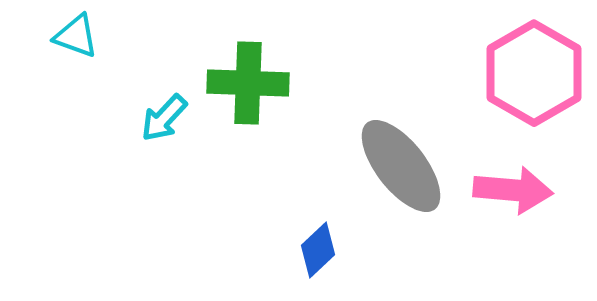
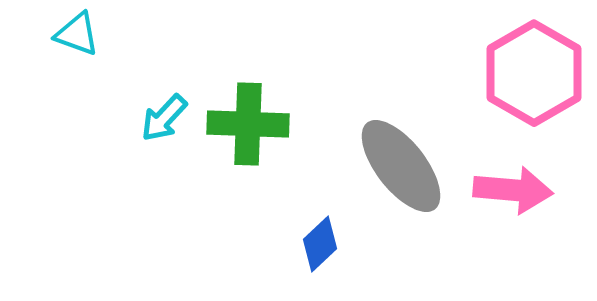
cyan triangle: moved 1 px right, 2 px up
green cross: moved 41 px down
blue diamond: moved 2 px right, 6 px up
